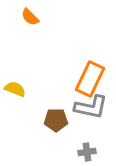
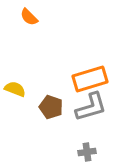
orange semicircle: moved 1 px left
orange rectangle: rotated 48 degrees clockwise
gray L-shape: rotated 28 degrees counterclockwise
brown pentagon: moved 5 px left, 13 px up; rotated 20 degrees clockwise
